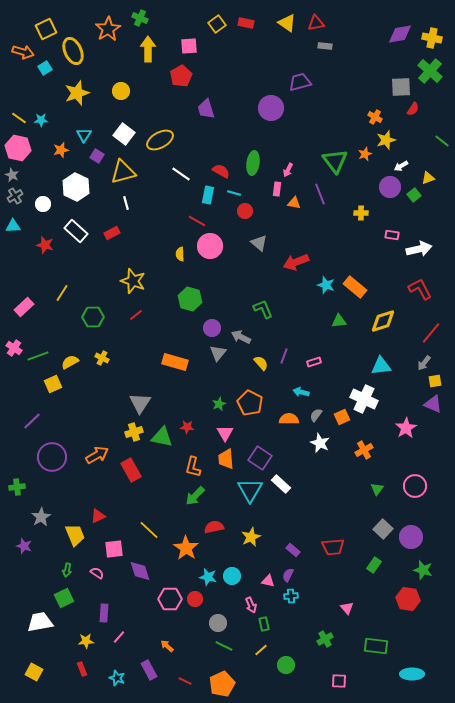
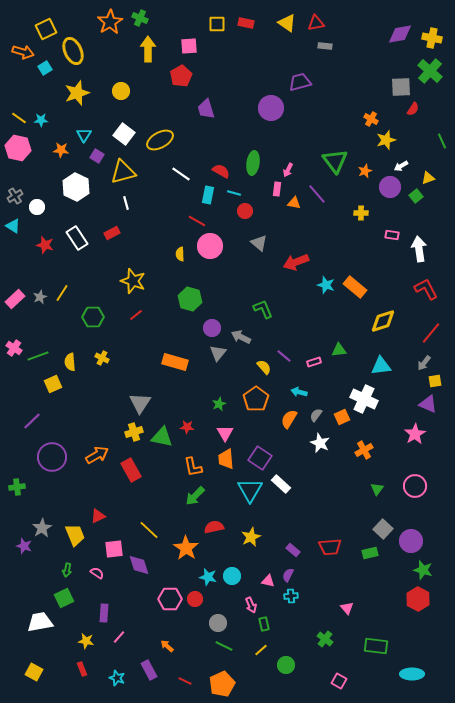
yellow square at (217, 24): rotated 36 degrees clockwise
orange star at (108, 29): moved 2 px right, 7 px up
orange cross at (375, 117): moved 4 px left, 2 px down
green line at (442, 141): rotated 28 degrees clockwise
orange star at (61, 150): rotated 21 degrees clockwise
orange star at (365, 154): moved 17 px down
gray star at (12, 175): moved 28 px right, 122 px down; rotated 24 degrees clockwise
purple line at (320, 194): moved 3 px left; rotated 20 degrees counterclockwise
green square at (414, 195): moved 2 px right, 1 px down
white circle at (43, 204): moved 6 px left, 3 px down
cyan triangle at (13, 226): rotated 35 degrees clockwise
white rectangle at (76, 231): moved 1 px right, 7 px down; rotated 15 degrees clockwise
white arrow at (419, 249): rotated 85 degrees counterclockwise
red L-shape at (420, 289): moved 6 px right
pink rectangle at (24, 307): moved 9 px left, 8 px up
green triangle at (339, 321): moved 29 px down
purple line at (284, 356): rotated 70 degrees counterclockwise
yellow semicircle at (70, 362): rotated 66 degrees counterclockwise
yellow semicircle at (261, 363): moved 3 px right, 4 px down
cyan arrow at (301, 392): moved 2 px left
orange pentagon at (250, 403): moved 6 px right, 4 px up; rotated 10 degrees clockwise
purple triangle at (433, 404): moved 5 px left
orange semicircle at (289, 419): rotated 60 degrees counterclockwise
pink star at (406, 428): moved 9 px right, 6 px down
orange L-shape at (193, 467): rotated 25 degrees counterclockwise
gray star at (41, 517): moved 1 px right, 11 px down
purple circle at (411, 537): moved 4 px down
red trapezoid at (333, 547): moved 3 px left
green rectangle at (374, 565): moved 4 px left, 12 px up; rotated 42 degrees clockwise
purple diamond at (140, 571): moved 1 px left, 6 px up
red hexagon at (408, 599): moved 10 px right; rotated 20 degrees clockwise
green cross at (325, 639): rotated 21 degrees counterclockwise
yellow star at (86, 641): rotated 14 degrees clockwise
pink square at (339, 681): rotated 28 degrees clockwise
